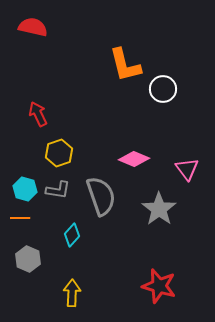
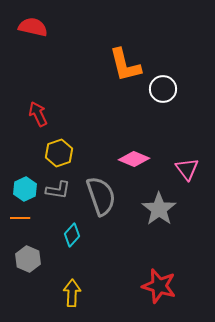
cyan hexagon: rotated 20 degrees clockwise
